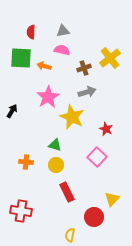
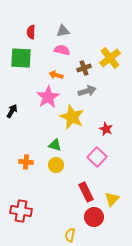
orange arrow: moved 12 px right, 9 px down
gray arrow: moved 1 px up
red rectangle: moved 19 px right
